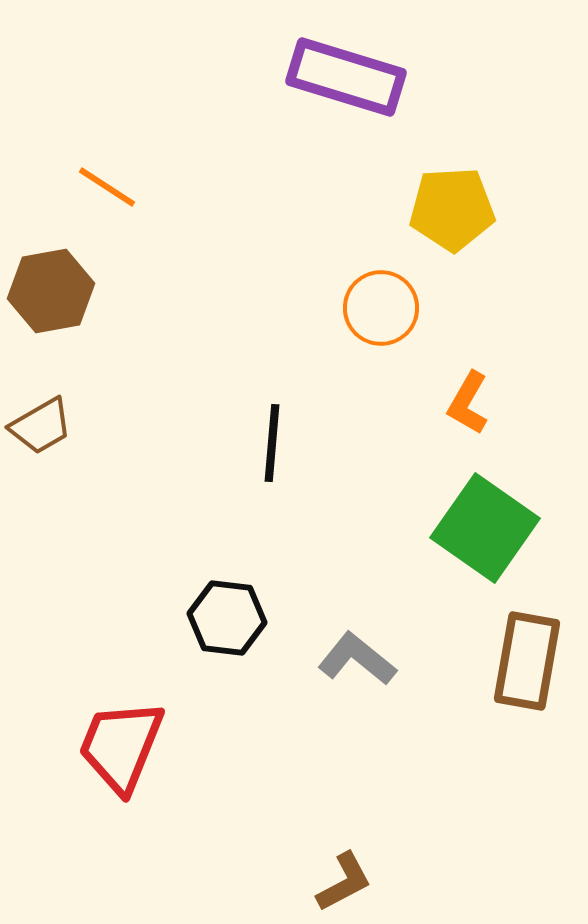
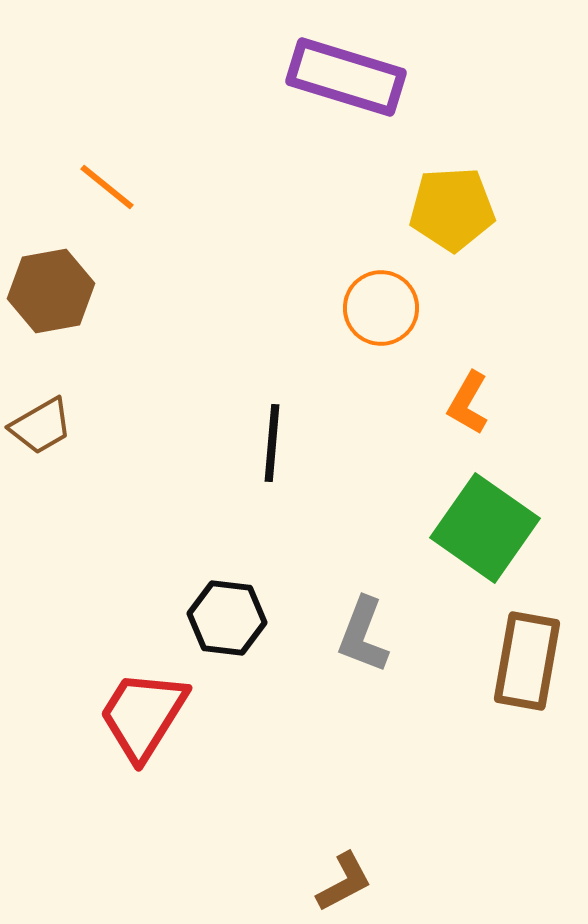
orange line: rotated 6 degrees clockwise
gray L-shape: moved 6 px right, 24 px up; rotated 108 degrees counterclockwise
red trapezoid: moved 22 px right, 31 px up; rotated 10 degrees clockwise
